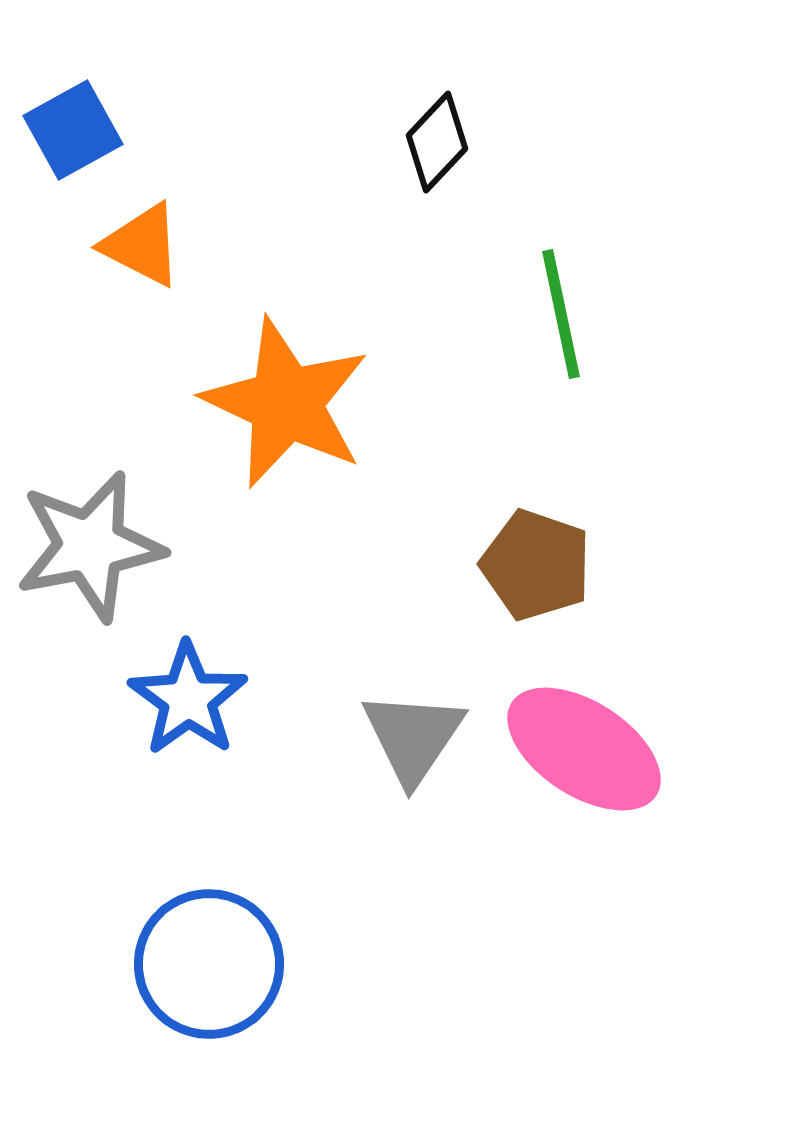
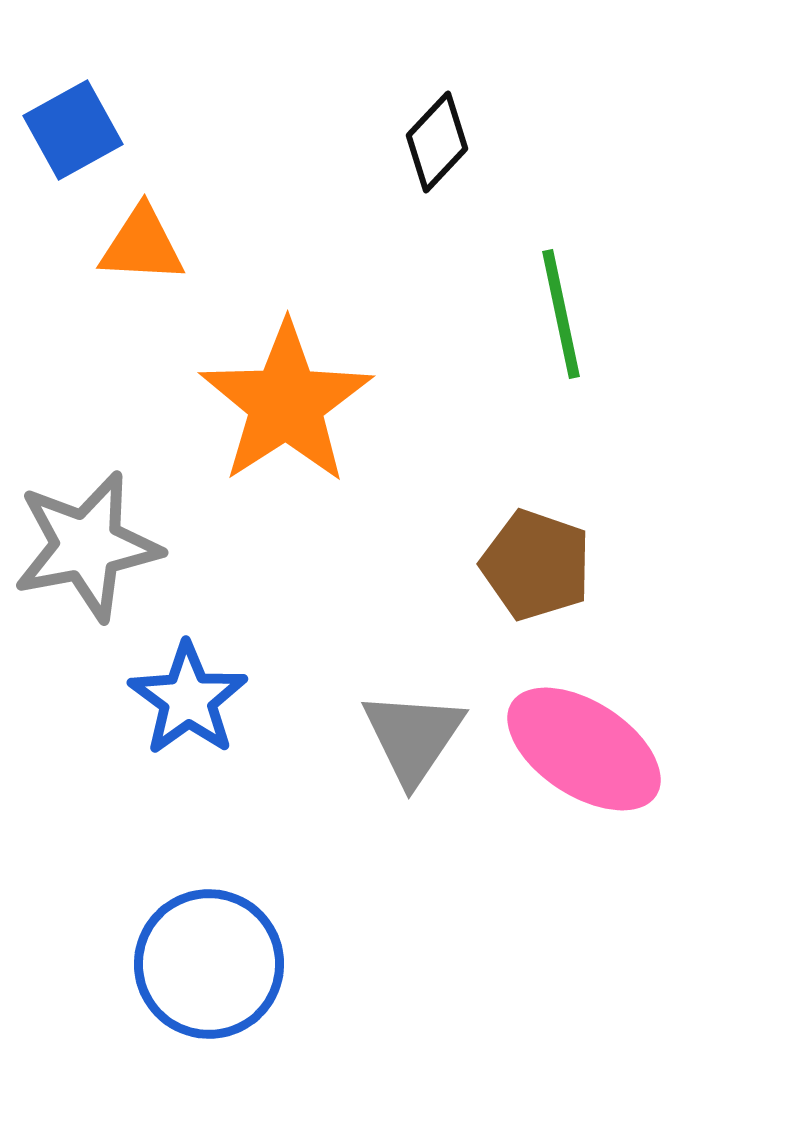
orange triangle: rotated 24 degrees counterclockwise
orange star: rotated 14 degrees clockwise
gray star: moved 3 px left
